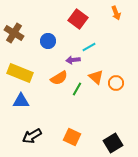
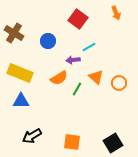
orange circle: moved 3 px right
orange square: moved 5 px down; rotated 18 degrees counterclockwise
